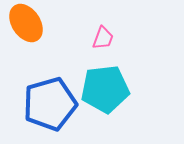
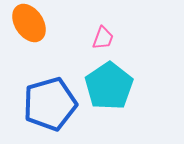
orange ellipse: moved 3 px right
cyan pentagon: moved 4 px right, 3 px up; rotated 27 degrees counterclockwise
